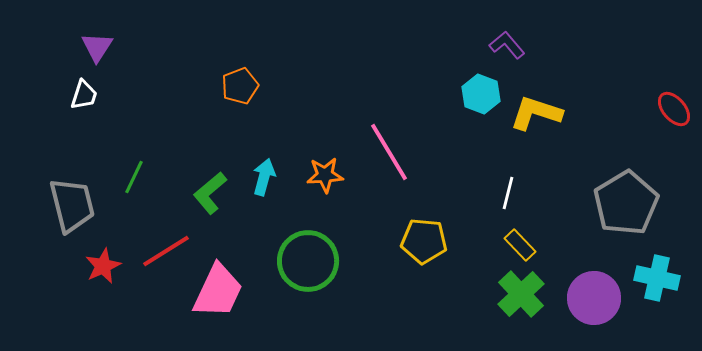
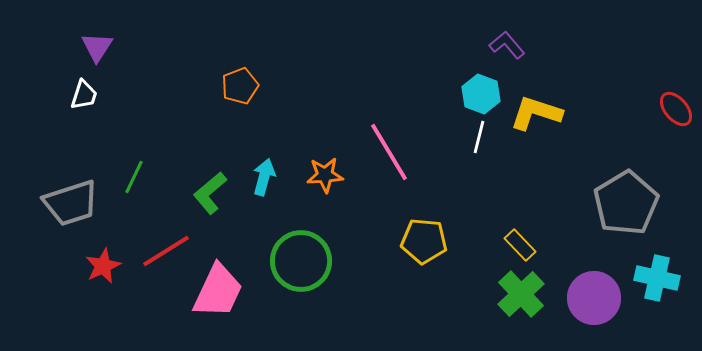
red ellipse: moved 2 px right
white line: moved 29 px left, 56 px up
gray trapezoid: moved 1 px left, 2 px up; rotated 86 degrees clockwise
green circle: moved 7 px left
